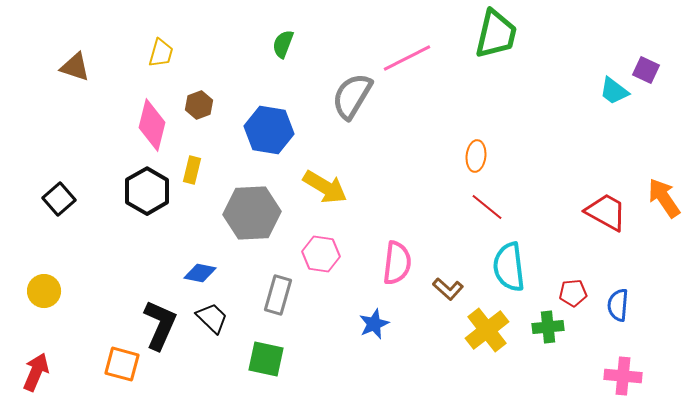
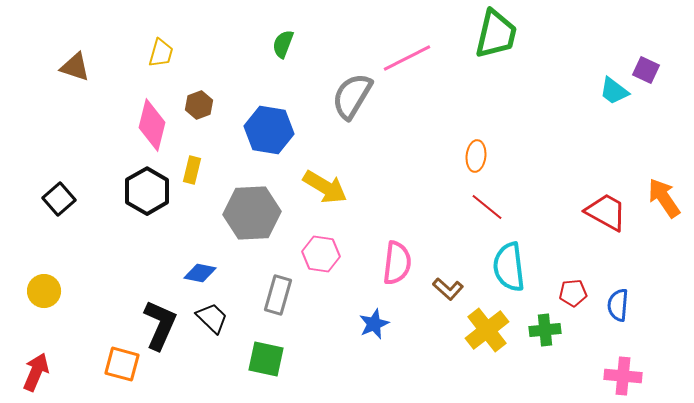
green cross: moved 3 px left, 3 px down
